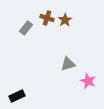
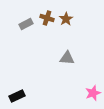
brown star: moved 1 px right, 1 px up
gray rectangle: moved 4 px up; rotated 24 degrees clockwise
gray triangle: moved 1 px left, 6 px up; rotated 21 degrees clockwise
pink star: moved 5 px right, 12 px down; rotated 28 degrees clockwise
